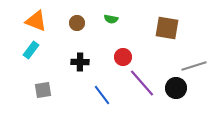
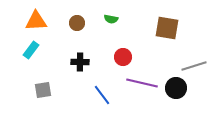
orange triangle: rotated 25 degrees counterclockwise
purple line: rotated 36 degrees counterclockwise
